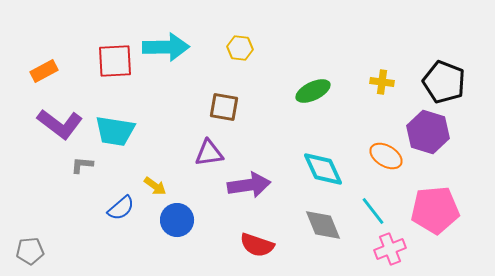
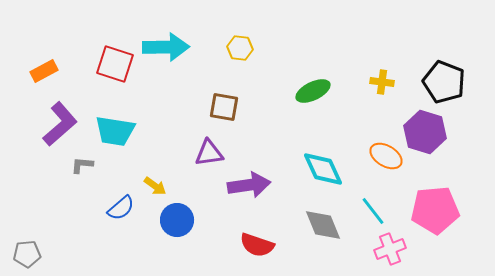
red square: moved 3 px down; rotated 21 degrees clockwise
purple L-shape: rotated 78 degrees counterclockwise
purple hexagon: moved 3 px left
gray pentagon: moved 3 px left, 3 px down
